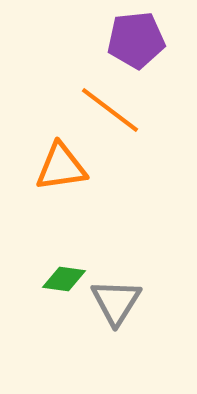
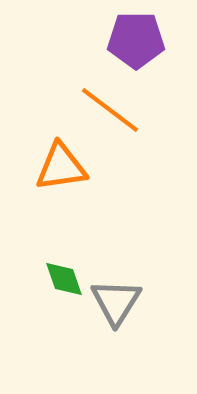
purple pentagon: rotated 6 degrees clockwise
green diamond: rotated 63 degrees clockwise
